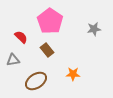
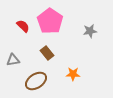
gray star: moved 4 px left, 2 px down
red semicircle: moved 2 px right, 11 px up
brown rectangle: moved 3 px down
